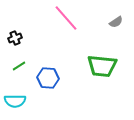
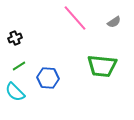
pink line: moved 9 px right
gray semicircle: moved 2 px left
cyan semicircle: moved 9 px up; rotated 45 degrees clockwise
